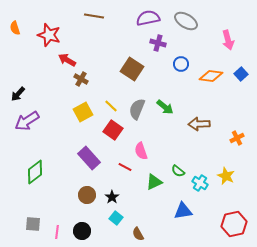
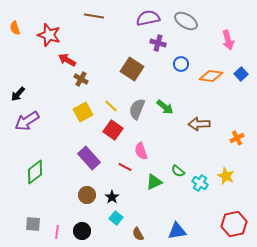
blue triangle: moved 6 px left, 20 px down
